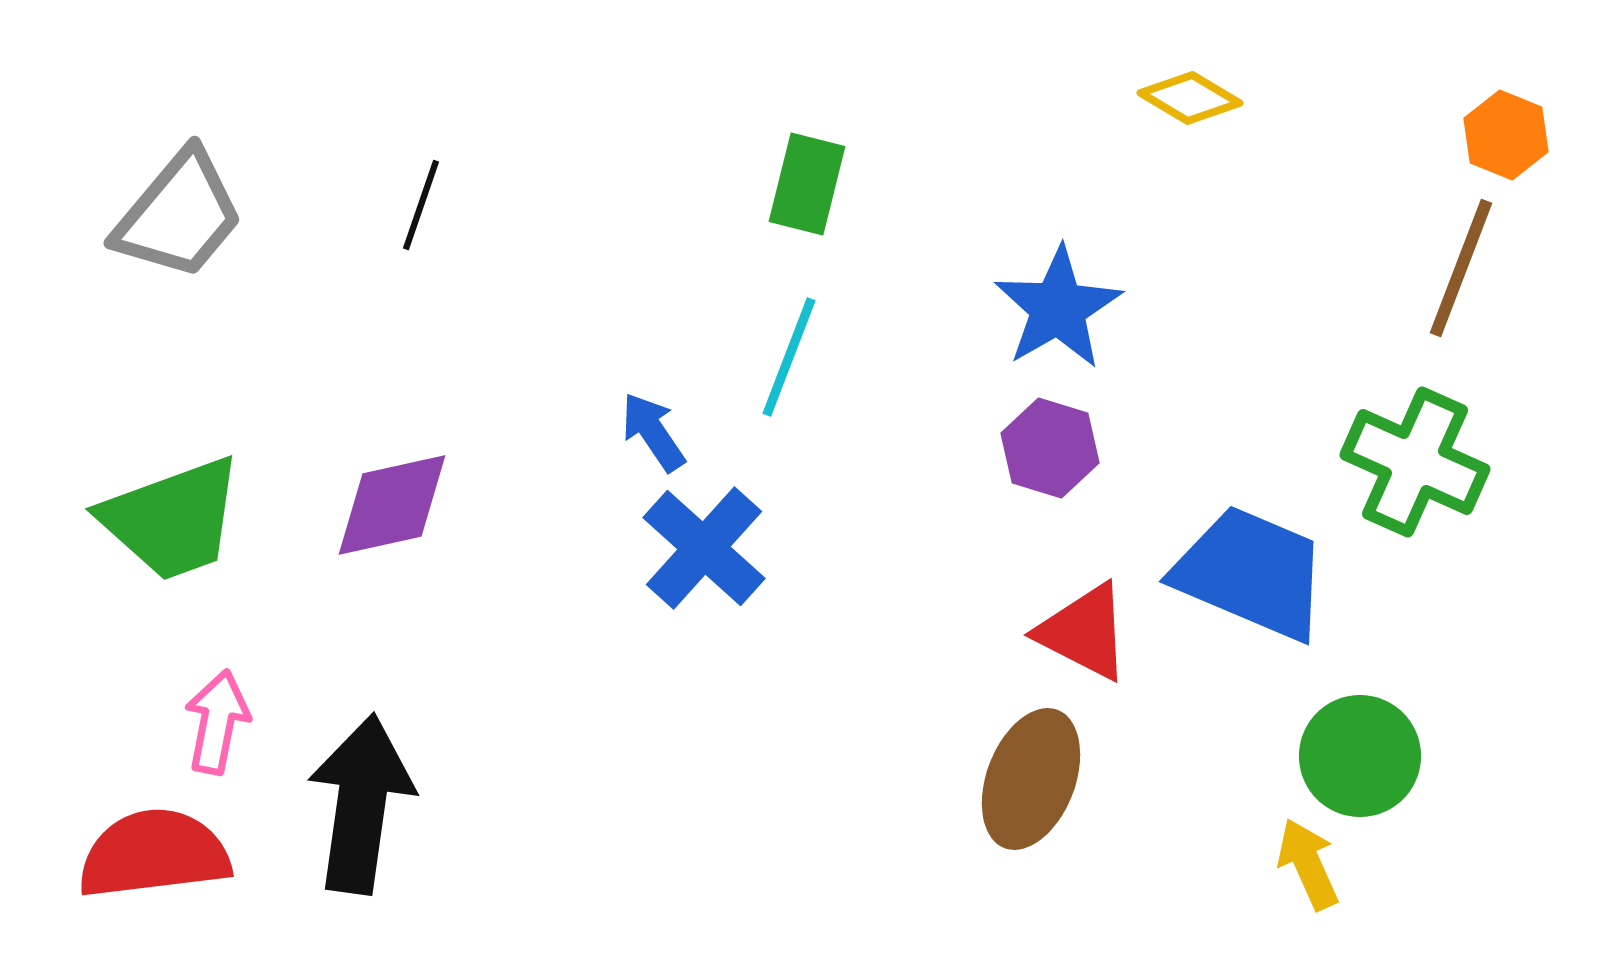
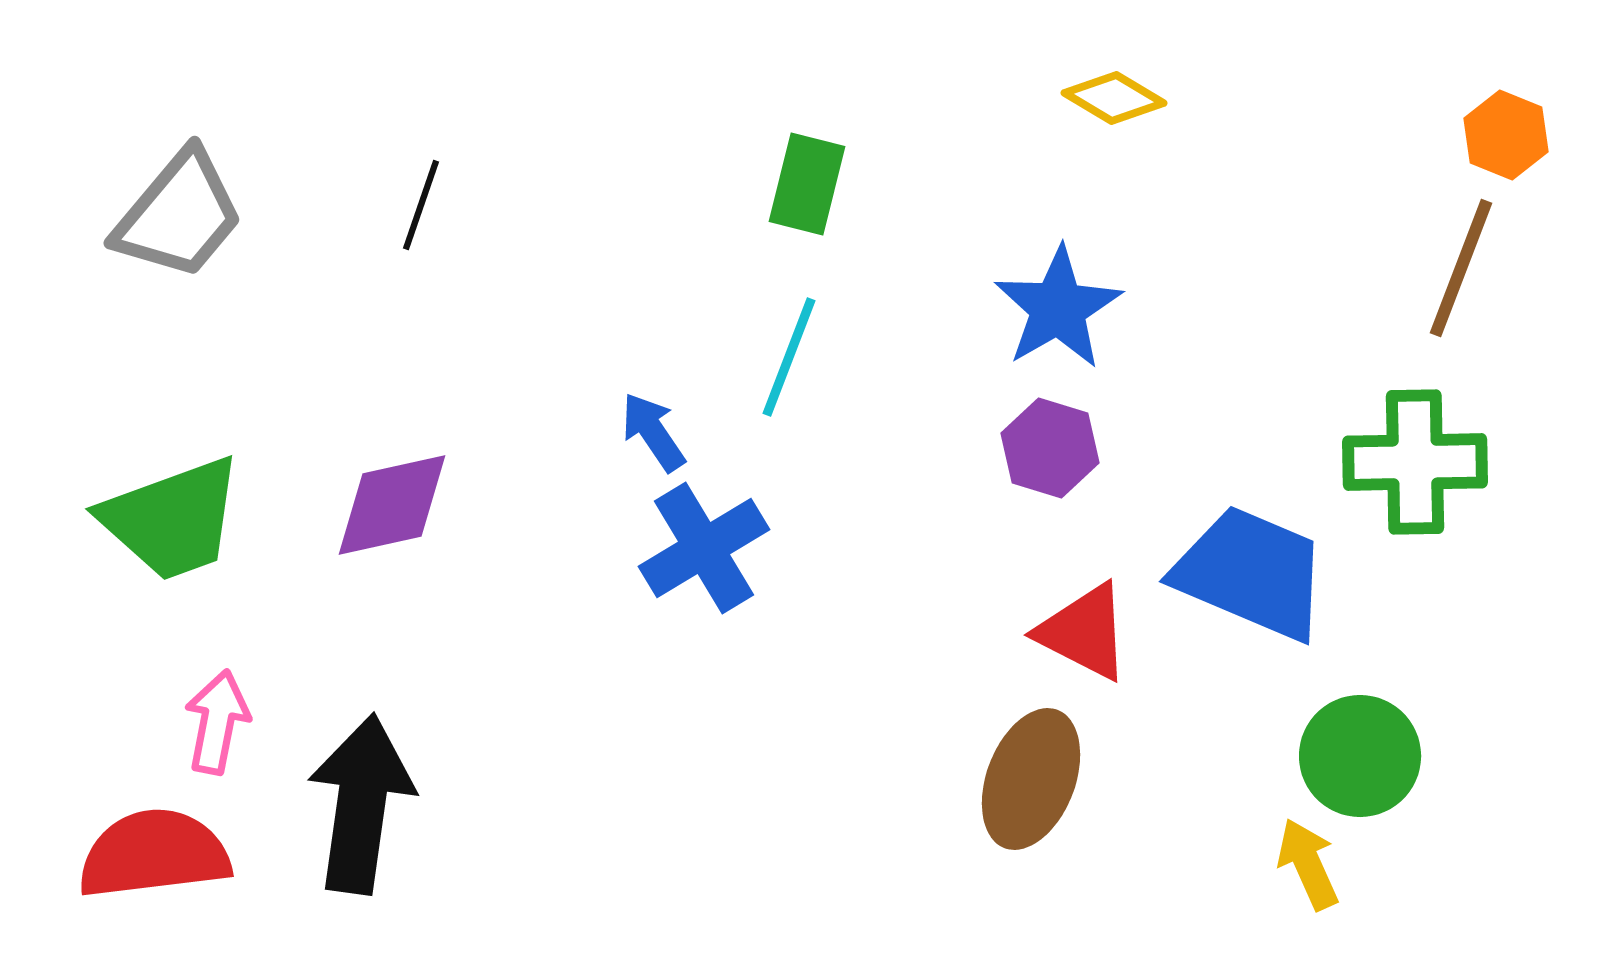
yellow diamond: moved 76 px left
green cross: rotated 25 degrees counterclockwise
blue cross: rotated 17 degrees clockwise
